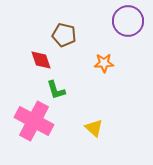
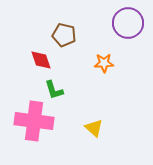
purple circle: moved 2 px down
green L-shape: moved 2 px left
pink cross: rotated 21 degrees counterclockwise
